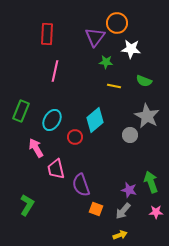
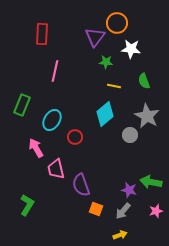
red rectangle: moved 5 px left
green semicircle: rotated 49 degrees clockwise
green rectangle: moved 1 px right, 6 px up
cyan diamond: moved 10 px right, 6 px up
green arrow: rotated 60 degrees counterclockwise
pink star: moved 1 px up; rotated 16 degrees counterclockwise
